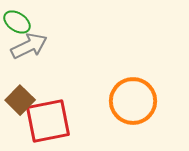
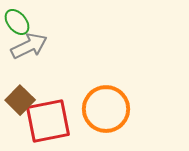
green ellipse: rotated 16 degrees clockwise
orange circle: moved 27 px left, 8 px down
